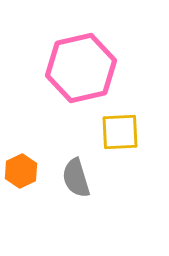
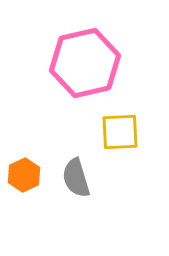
pink hexagon: moved 4 px right, 5 px up
orange hexagon: moved 3 px right, 4 px down
